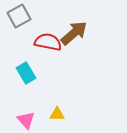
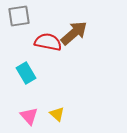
gray square: rotated 20 degrees clockwise
yellow triangle: rotated 42 degrees clockwise
pink triangle: moved 3 px right, 4 px up
